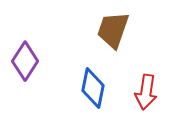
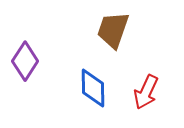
blue diamond: rotated 12 degrees counterclockwise
red arrow: rotated 16 degrees clockwise
